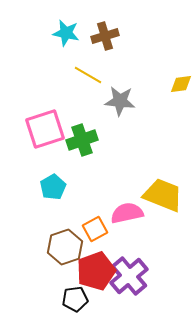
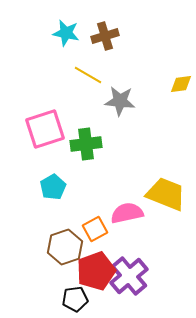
green cross: moved 4 px right, 4 px down; rotated 12 degrees clockwise
yellow trapezoid: moved 3 px right, 1 px up
